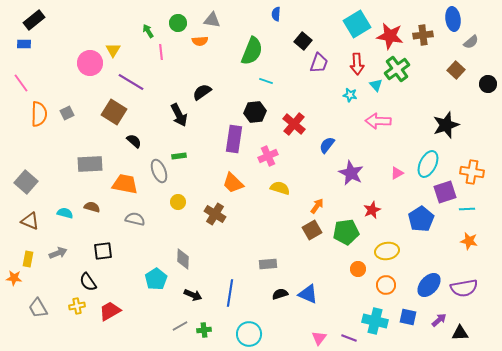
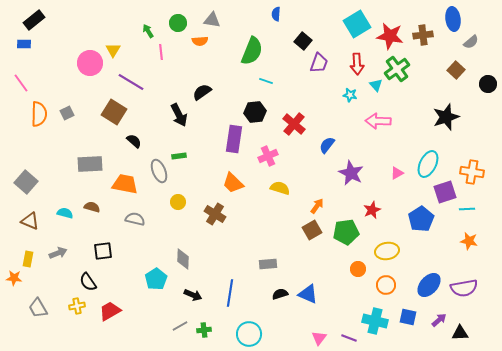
black star at (446, 125): moved 8 px up
